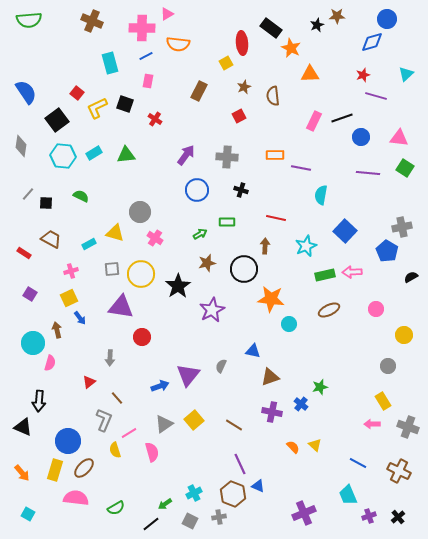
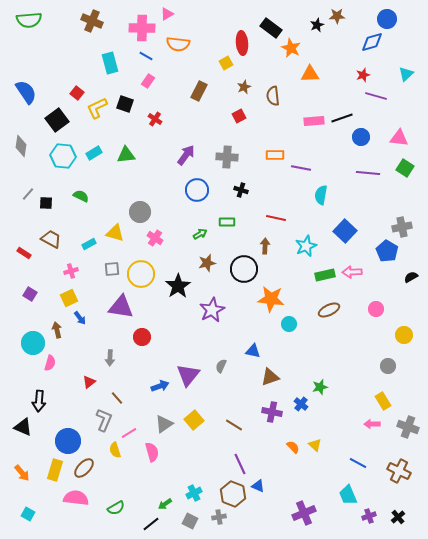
blue line at (146, 56): rotated 56 degrees clockwise
pink rectangle at (148, 81): rotated 24 degrees clockwise
pink rectangle at (314, 121): rotated 60 degrees clockwise
